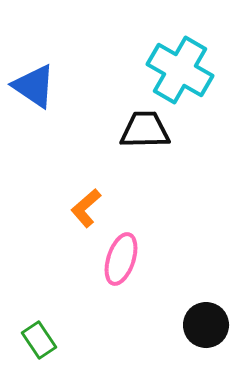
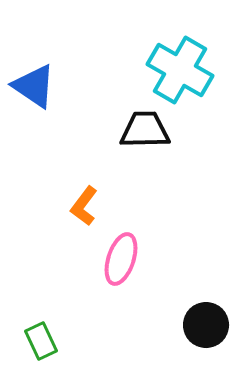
orange L-shape: moved 2 px left, 2 px up; rotated 12 degrees counterclockwise
green rectangle: moved 2 px right, 1 px down; rotated 9 degrees clockwise
